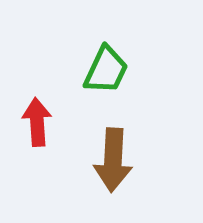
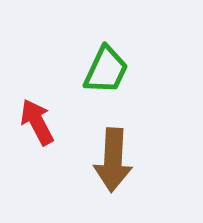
red arrow: rotated 24 degrees counterclockwise
